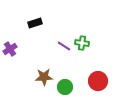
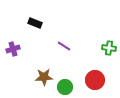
black rectangle: rotated 40 degrees clockwise
green cross: moved 27 px right, 5 px down
purple cross: moved 3 px right; rotated 16 degrees clockwise
red circle: moved 3 px left, 1 px up
